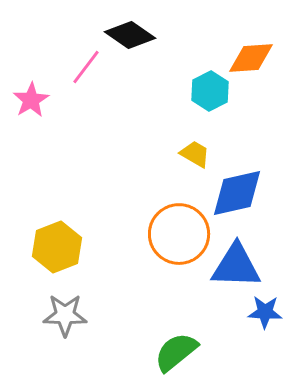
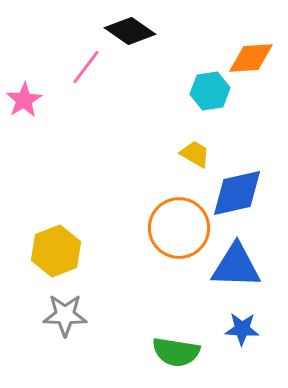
black diamond: moved 4 px up
cyan hexagon: rotated 18 degrees clockwise
pink star: moved 7 px left
orange circle: moved 6 px up
yellow hexagon: moved 1 px left, 4 px down
blue star: moved 23 px left, 17 px down
green semicircle: rotated 132 degrees counterclockwise
